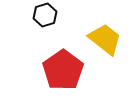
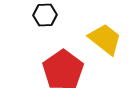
black hexagon: rotated 15 degrees clockwise
